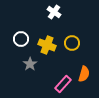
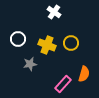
white circle: moved 3 px left
yellow circle: moved 1 px left
gray star: rotated 24 degrees clockwise
